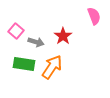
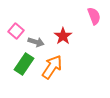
green rectangle: rotated 65 degrees counterclockwise
